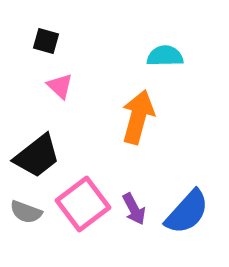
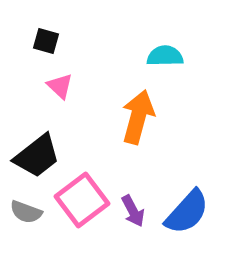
pink square: moved 1 px left, 4 px up
purple arrow: moved 1 px left, 2 px down
